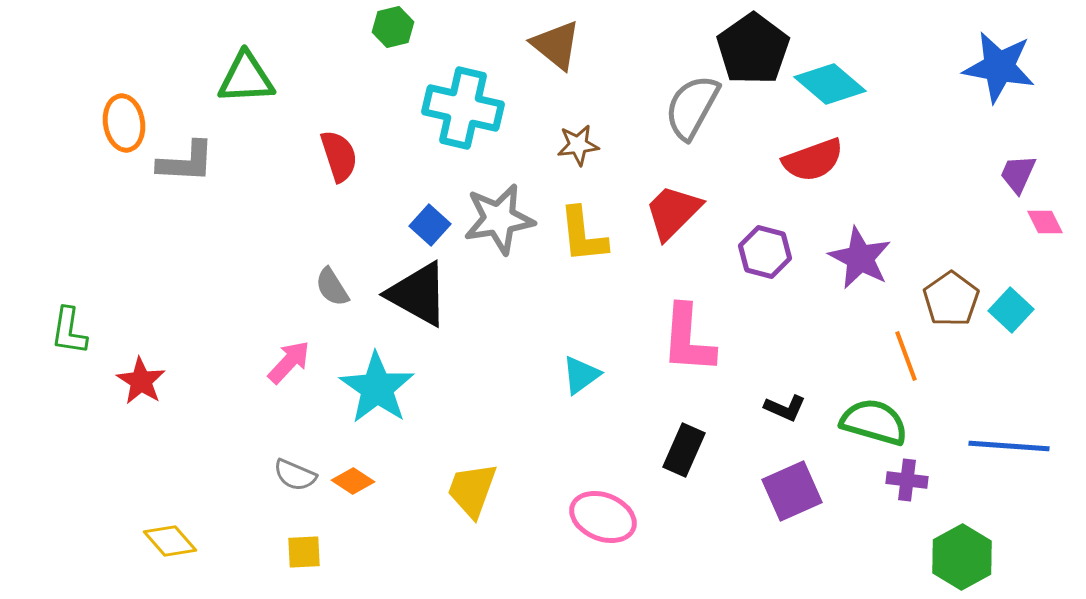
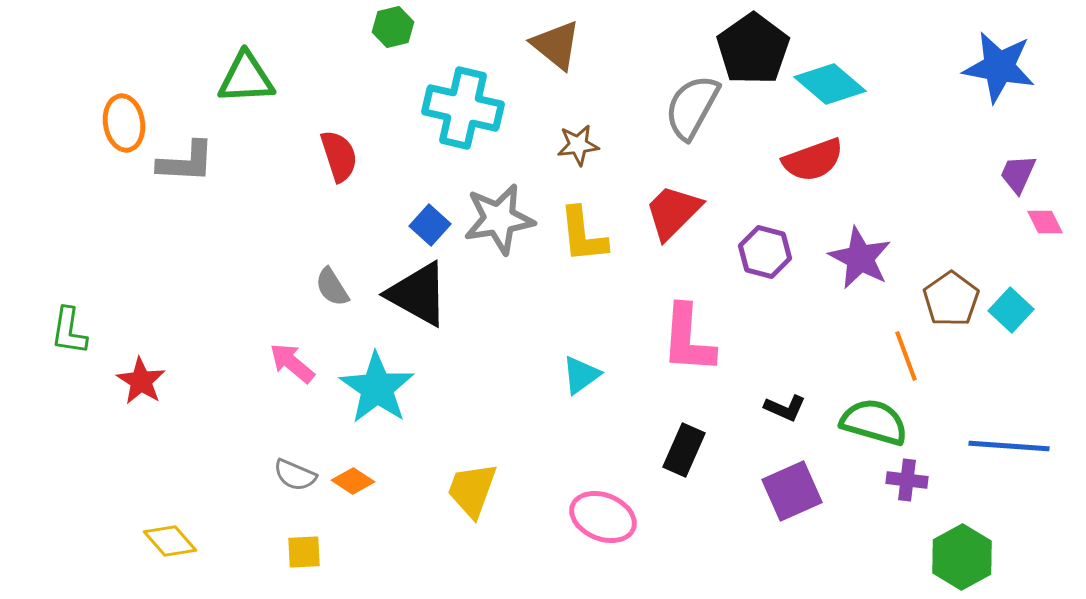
pink arrow at (289, 362): moved 3 px right, 1 px down; rotated 93 degrees counterclockwise
